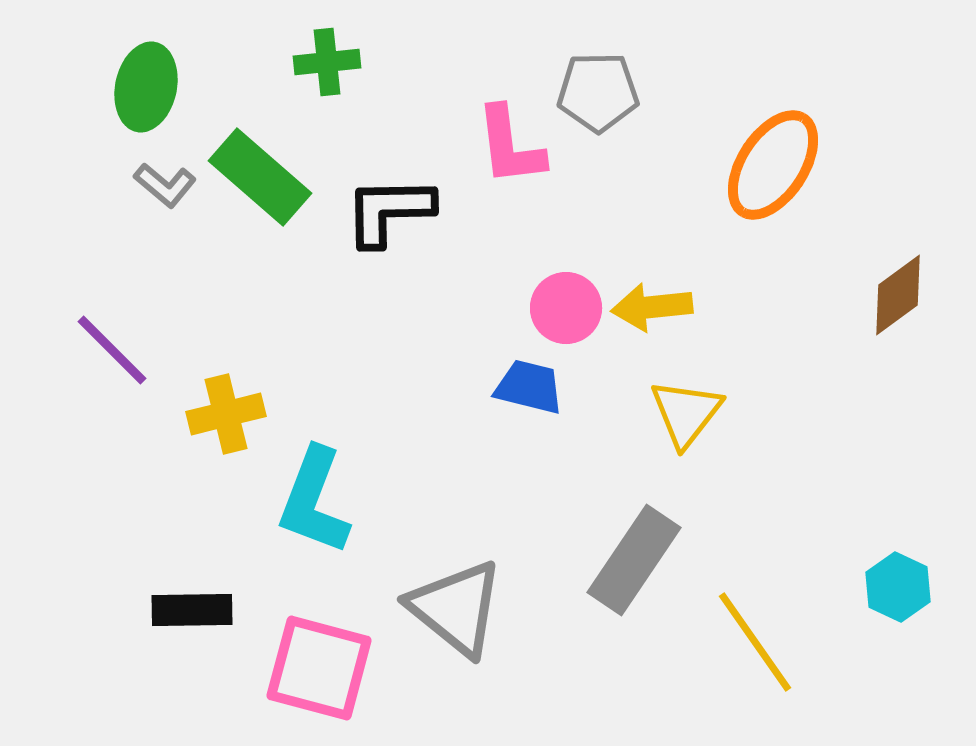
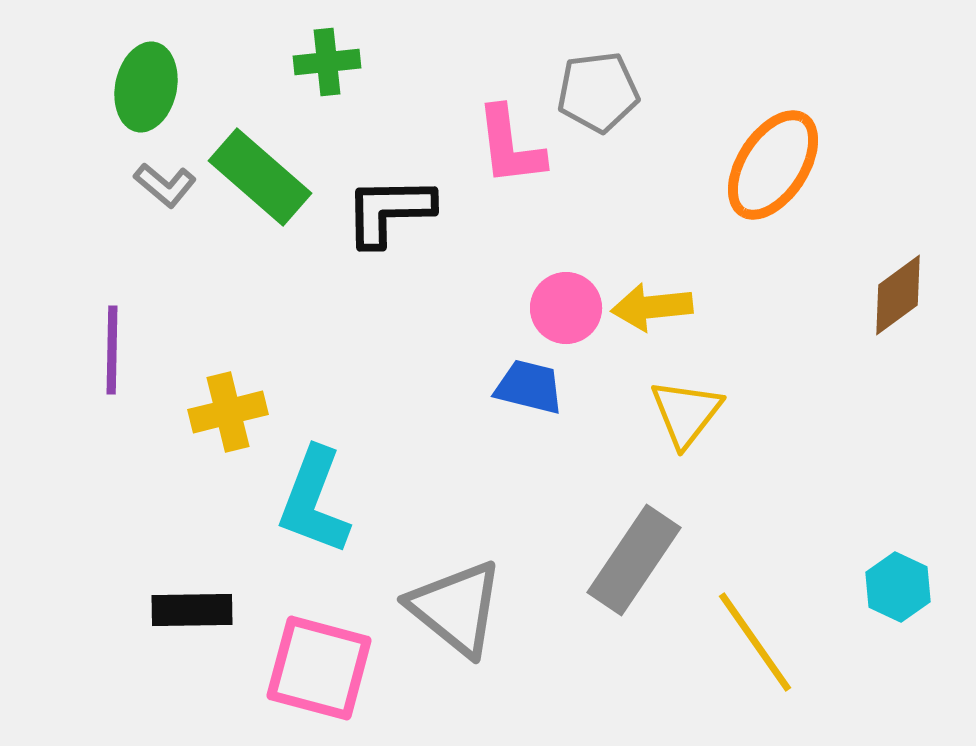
gray pentagon: rotated 6 degrees counterclockwise
purple line: rotated 46 degrees clockwise
yellow cross: moved 2 px right, 2 px up
